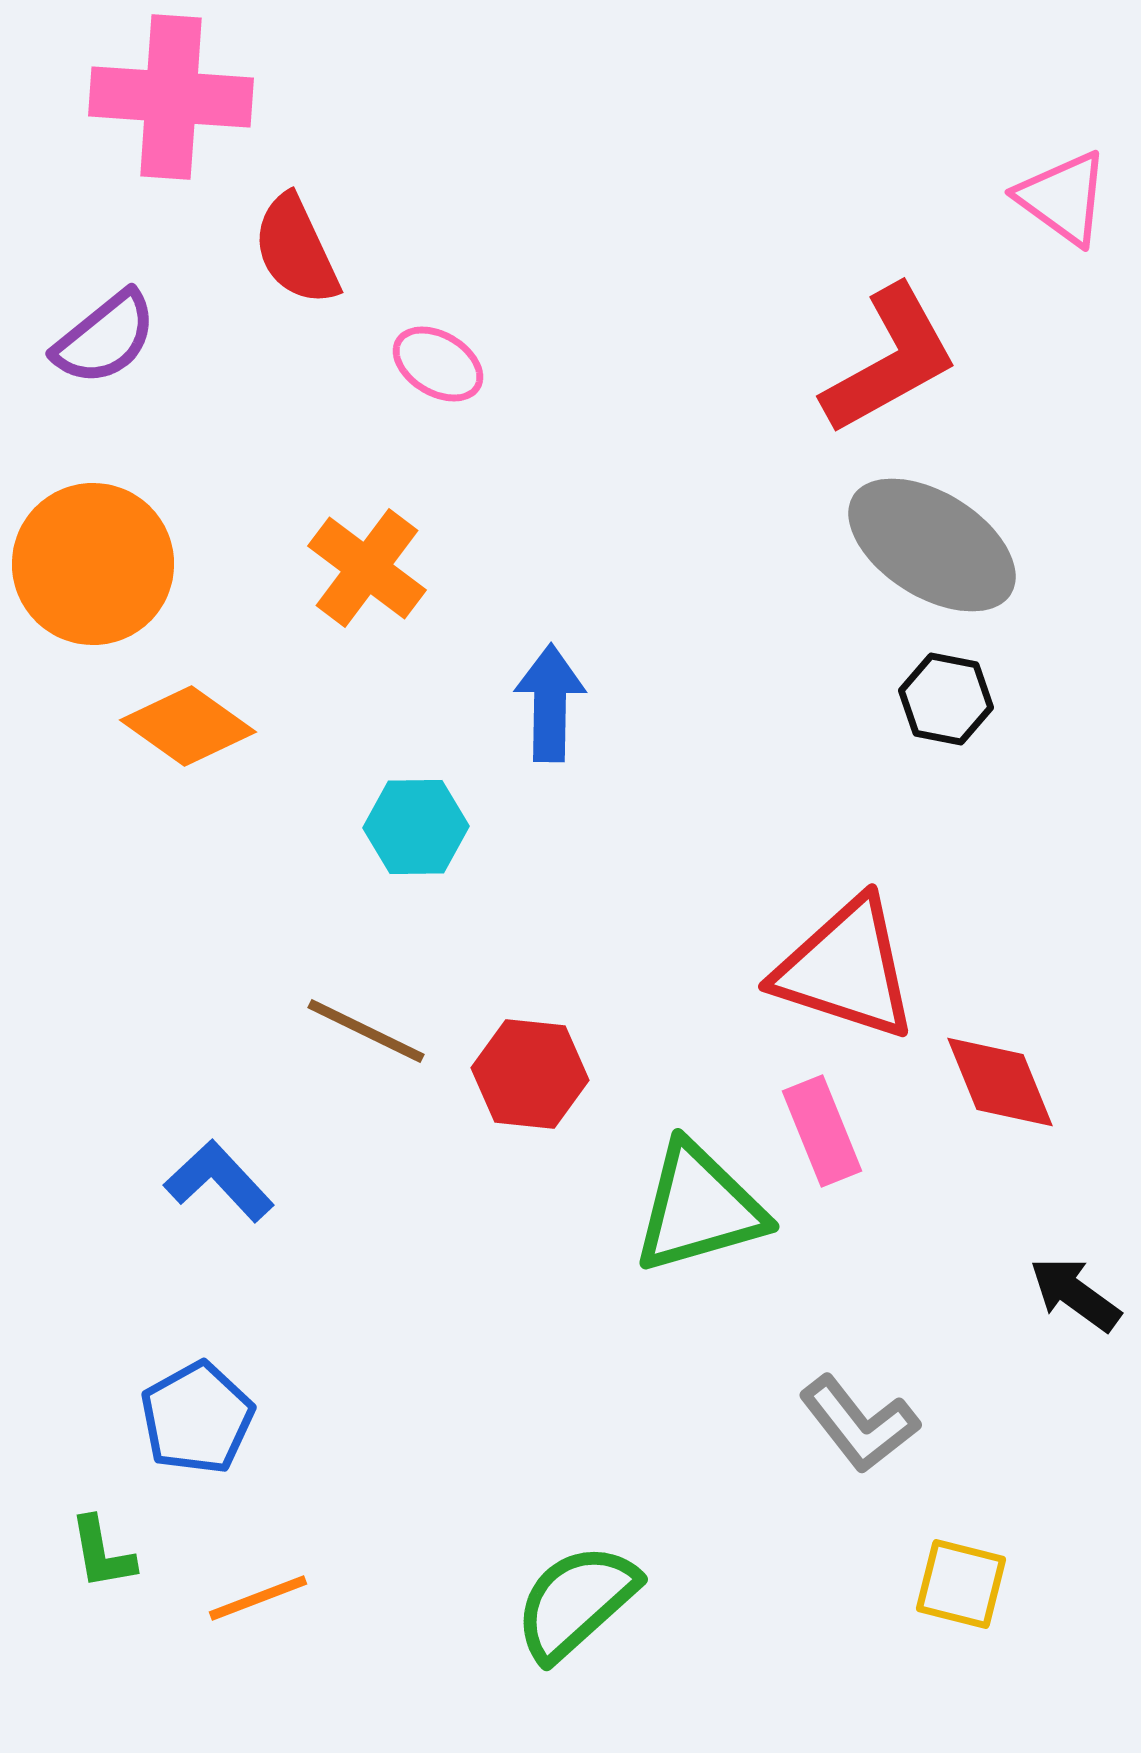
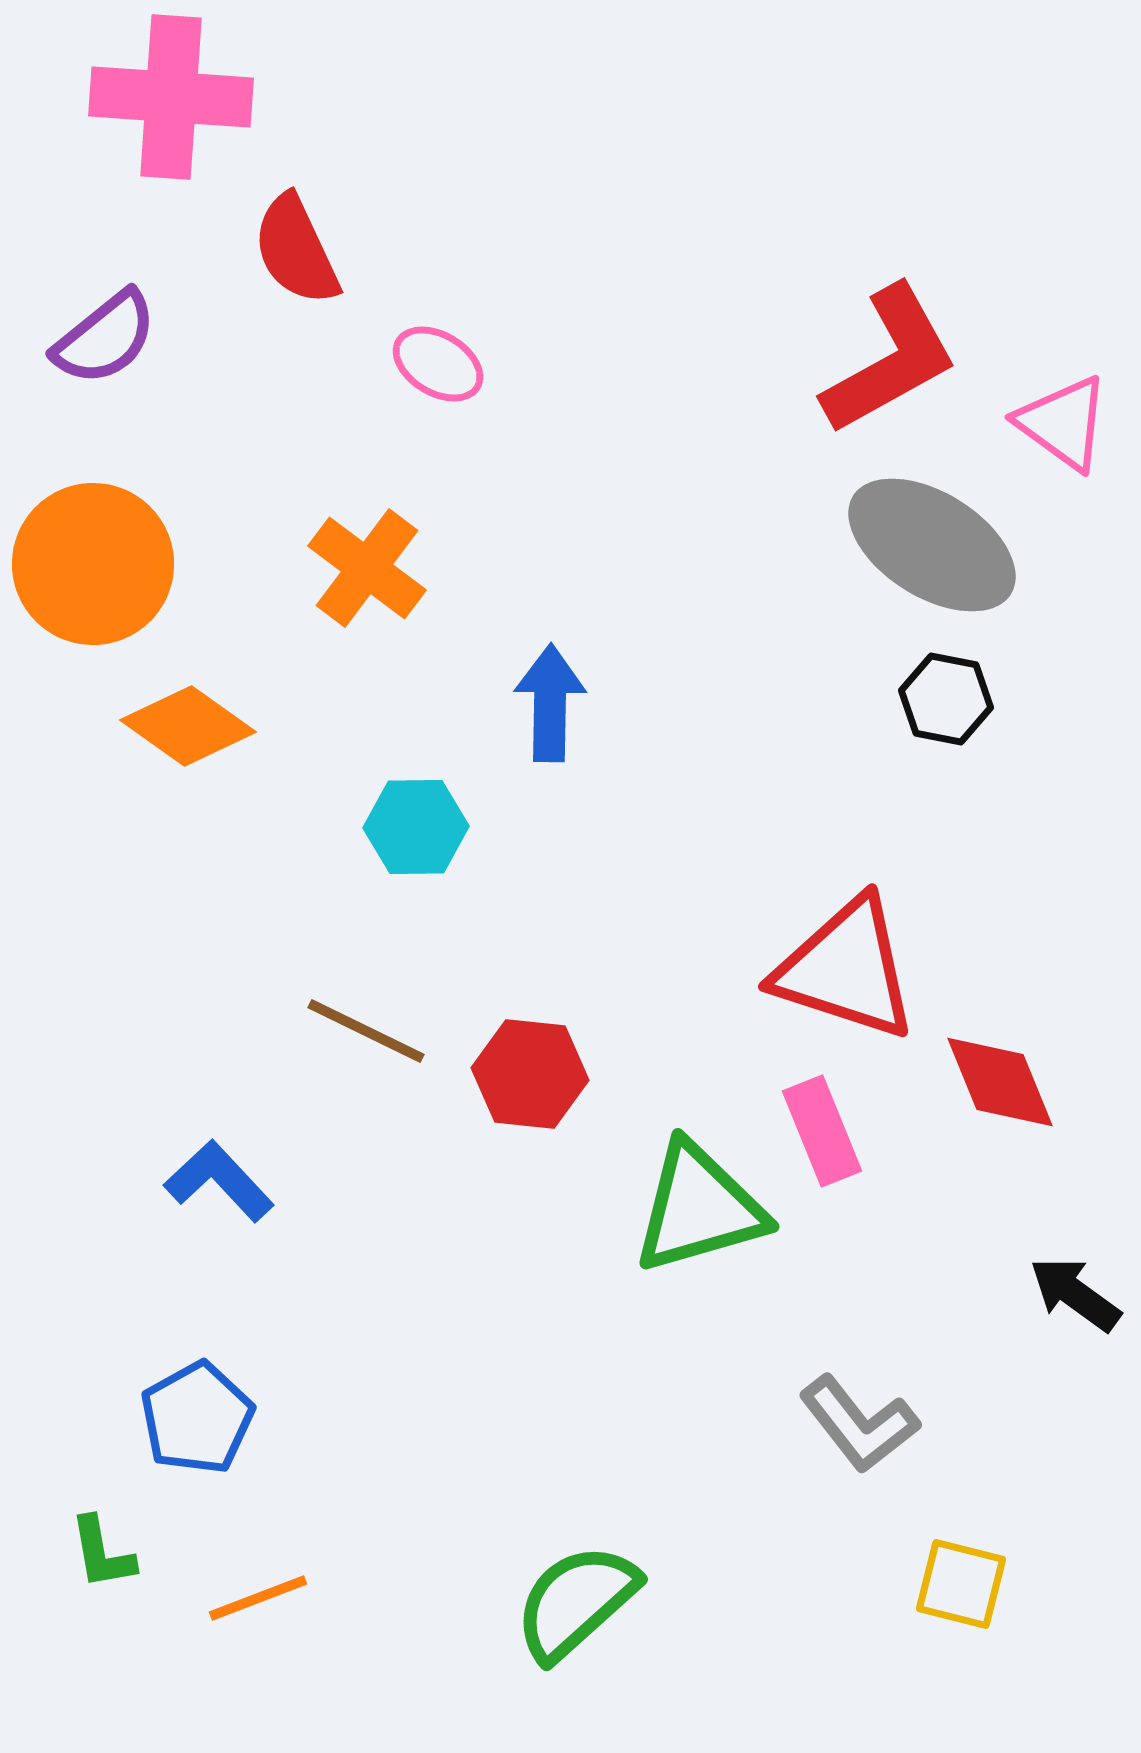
pink triangle: moved 225 px down
